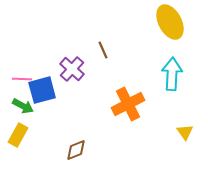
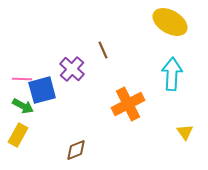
yellow ellipse: rotated 32 degrees counterclockwise
